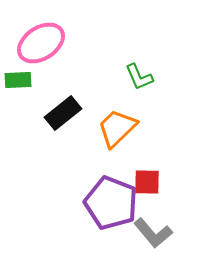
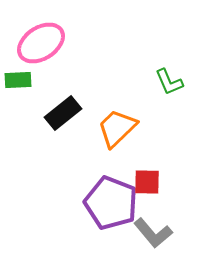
green L-shape: moved 30 px right, 5 px down
